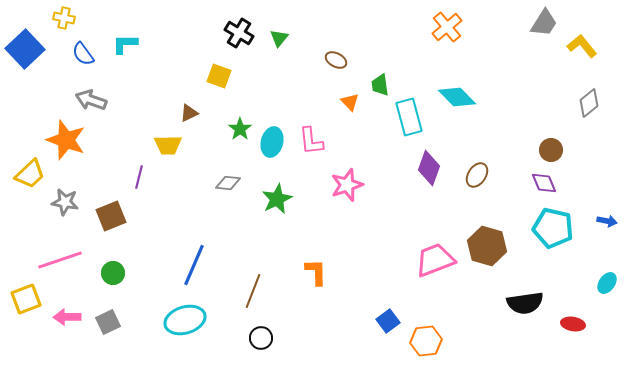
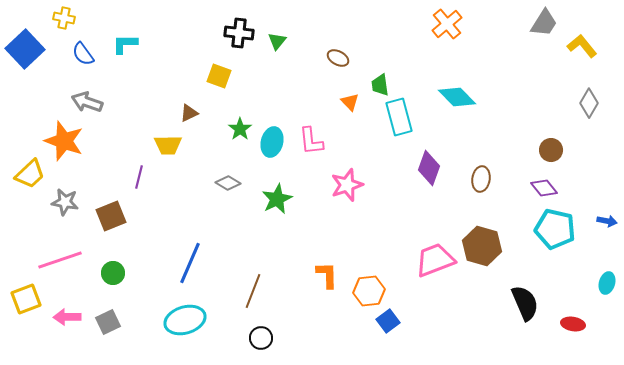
orange cross at (447, 27): moved 3 px up
black cross at (239, 33): rotated 24 degrees counterclockwise
green triangle at (279, 38): moved 2 px left, 3 px down
brown ellipse at (336, 60): moved 2 px right, 2 px up
gray arrow at (91, 100): moved 4 px left, 2 px down
gray diamond at (589, 103): rotated 20 degrees counterclockwise
cyan rectangle at (409, 117): moved 10 px left
orange star at (66, 140): moved 2 px left, 1 px down
brown ellipse at (477, 175): moved 4 px right, 4 px down; rotated 25 degrees counterclockwise
gray diamond at (228, 183): rotated 25 degrees clockwise
purple diamond at (544, 183): moved 5 px down; rotated 16 degrees counterclockwise
cyan pentagon at (553, 228): moved 2 px right, 1 px down
brown hexagon at (487, 246): moved 5 px left
blue line at (194, 265): moved 4 px left, 2 px up
orange L-shape at (316, 272): moved 11 px right, 3 px down
cyan ellipse at (607, 283): rotated 20 degrees counterclockwise
black semicircle at (525, 303): rotated 105 degrees counterclockwise
orange hexagon at (426, 341): moved 57 px left, 50 px up
